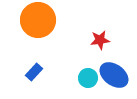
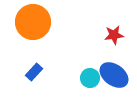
orange circle: moved 5 px left, 2 px down
red star: moved 14 px right, 5 px up
cyan circle: moved 2 px right
